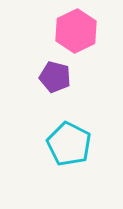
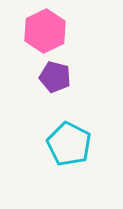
pink hexagon: moved 31 px left
